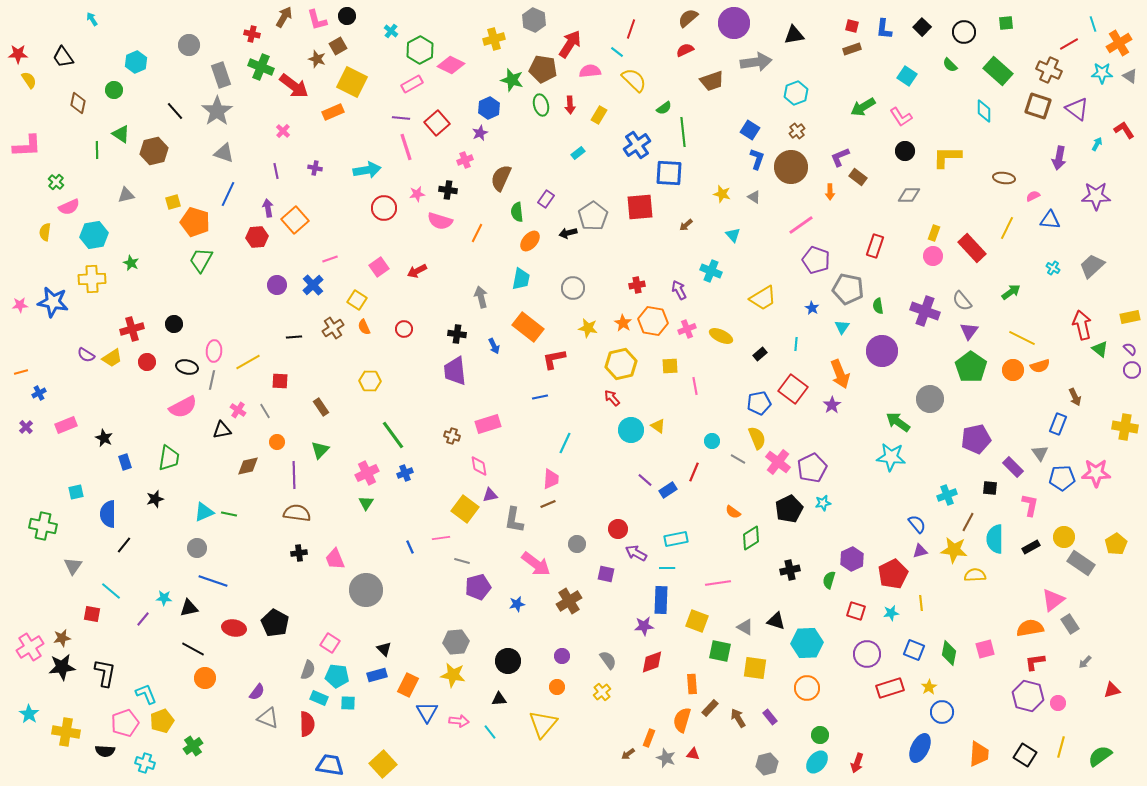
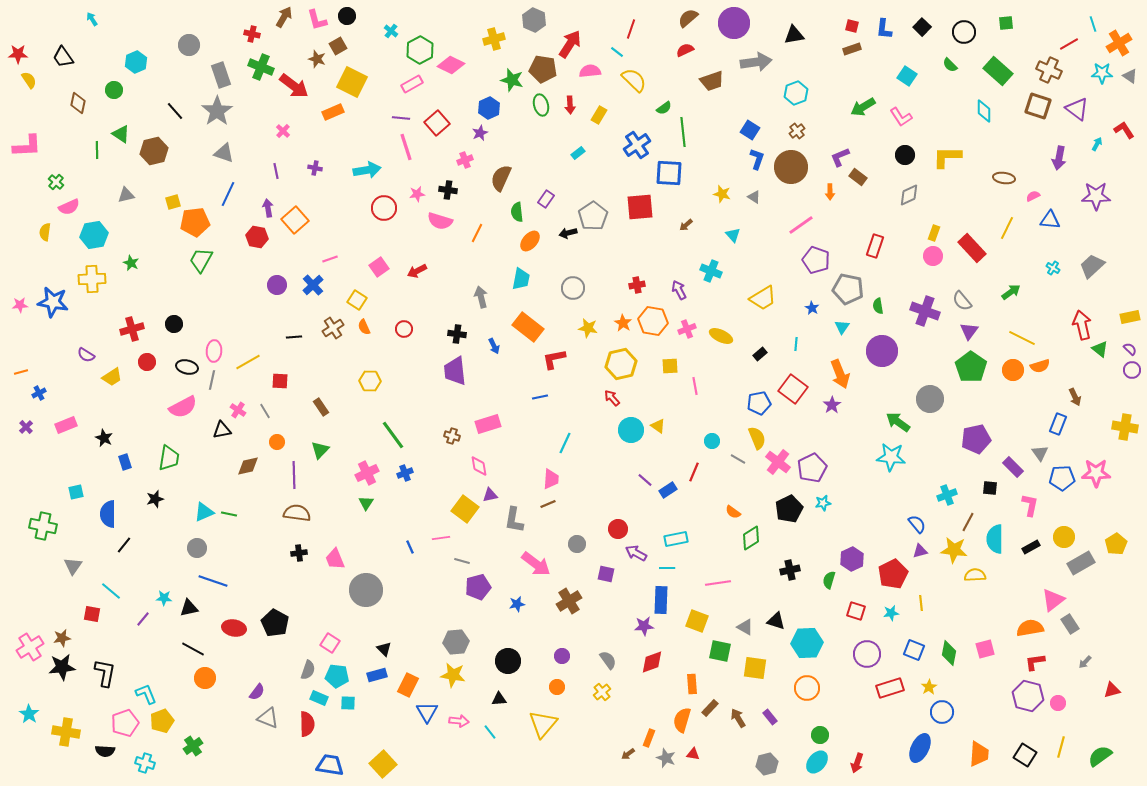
black circle at (905, 151): moved 4 px down
gray diamond at (909, 195): rotated 25 degrees counterclockwise
orange pentagon at (195, 222): rotated 24 degrees counterclockwise
red hexagon at (257, 237): rotated 15 degrees clockwise
yellow trapezoid at (112, 358): moved 19 px down
gray rectangle at (1081, 563): rotated 64 degrees counterclockwise
